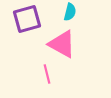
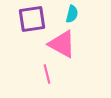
cyan semicircle: moved 2 px right, 2 px down
purple square: moved 5 px right; rotated 8 degrees clockwise
